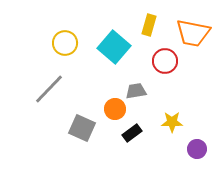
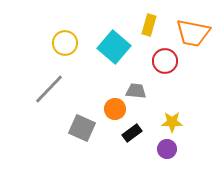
gray trapezoid: rotated 15 degrees clockwise
purple circle: moved 30 px left
